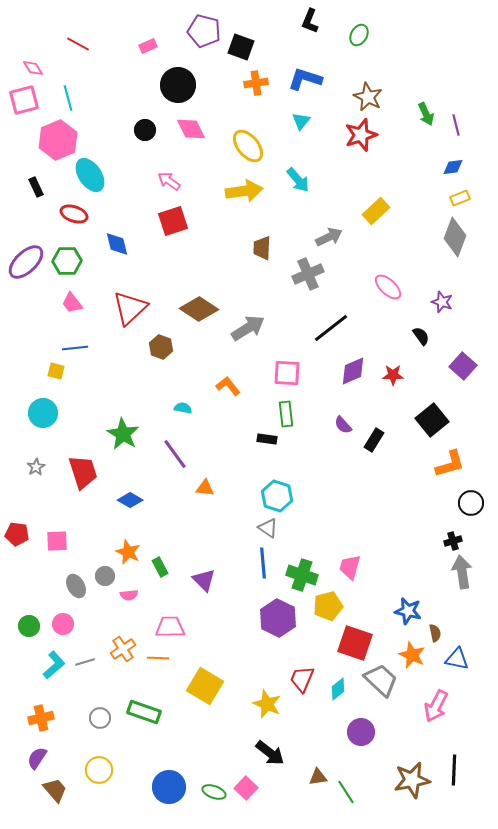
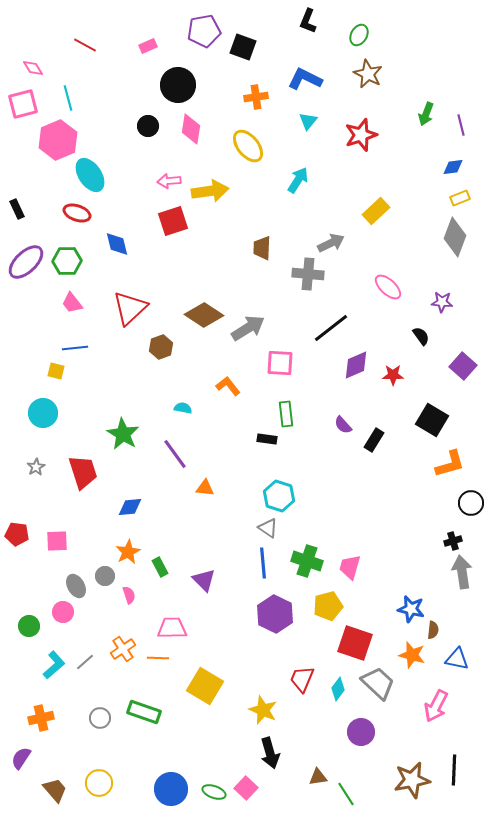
black L-shape at (310, 21): moved 2 px left
purple pentagon at (204, 31): rotated 24 degrees counterclockwise
red line at (78, 44): moved 7 px right, 1 px down
black square at (241, 47): moved 2 px right
blue L-shape at (305, 79): rotated 8 degrees clockwise
orange cross at (256, 83): moved 14 px down
brown star at (368, 97): moved 23 px up
pink square at (24, 100): moved 1 px left, 4 px down
green arrow at (426, 114): rotated 45 degrees clockwise
cyan triangle at (301, 121): moved 7 px right
purple line at (456, 125): moved 5 px right
pink diamond at (191, 129): rotated 36 degrees clockwise
black circle at (145, 130): moved 3 px right, 4 px up
cyan arrow at (298, 180): rotated 108 degrees counterclockwise
pink arrow at (169, 181): rotated 40 degrees counterclockwise
black rectangle at (36, 187): moved 19 px left, 22 px down
yellow arrow at (244, 191): moved 34 px left
red ellipse at (74, 214): moved 3 px right, 1 px up
gray arrow at (329, 237): moved 2 px right, 6 px down
gray cross at (308, 274): rotated 28 degrees clockwise
purple star at (442, 302): rotated 15 degrees counterclockwise
brown diamond at (199, 309): moved 5 px right, 6 px down
brown hexagon at (161, 347): rotated 20 degrees clockwise
purple diamond at (353, 371): moved 3 px right, 6 px up
pink square at (287, 373): moved 7 px left, 10 px up
black square at (432, 420): rotated 20 degrees counterclockwise
cyan hexagon at (277, 496): moved 2 px right
blue diamond at (130, 500): moved 7 px down; rotated 35 degrees counterclockwise
orange star at (128, 552): rotated 20 degrees clockwise
green cross at (302, 575): moved 5 px right, 14 px up
pink semicircle at (129, 595): rotated 102 degrees counterclockwise
blue star at (408, 611): moved 3 px right, 2 px up
purple hexagon at (278, 618): moved 3 px left, 4 px up
pink circle at (63, 624): moved 12 px up
pink trapezoid at (170, 627): moved 2 px right, 1 px down
brown semicircle at (435, 633): moved 2 px left, 3 px up; rotated 18 degrees clockwise
orange star at (412, 655): rotated 8 degrees counterclockwise
gray line at (85, 662): rotated 24 degrees counterclockwise
gray trapezoid at (381, 680): moved 3 px left, 3 px down
cyan diamond at (338, 689): rotated 15 degrees counterclockwise
yellow star at (267, 704): moved 4 px left, 6 px down
black arrow at (270, 753): rotated 36 degrees clockwise
purple semicircle at (37, 758): moved 16 px left
yellow circle at (99, 770): moved 13 px down
blue circle at (169, 787): moved 2 px right, 2 px down
green line at (346, 792): moved 2 px down
